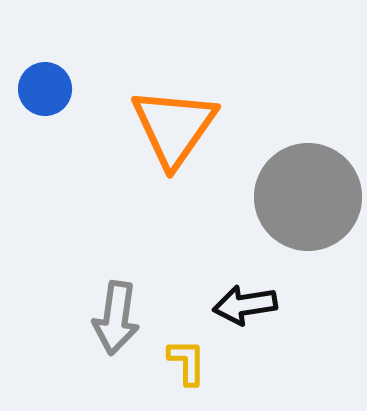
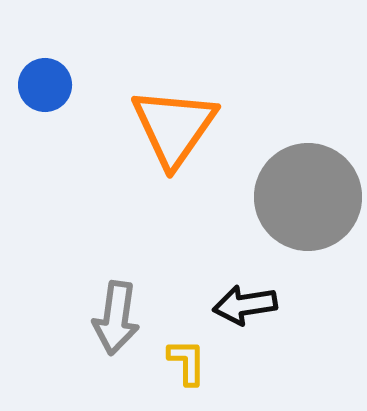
blue circle: moved 4 px up
